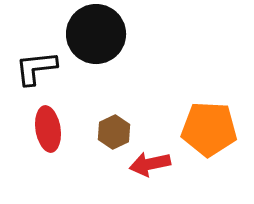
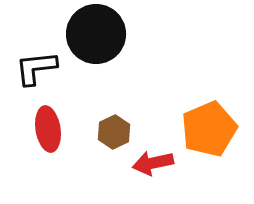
orange pentagon: rotated 26 degrees counterclockwise
red arrow: moved 3 px right, 1 px up
